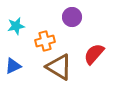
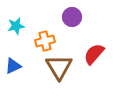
brown triangle: rotated 28 degrees clockwise
